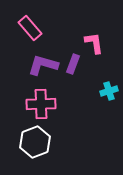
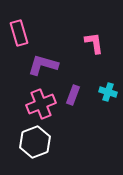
pink rectangle: moved 11 px left, 5 px down; rotated 25 degrees clockwise
purple rectangle: moved 31 px down
cyan cross: moved 1 px left, 1 px down; rotated 36 degrees clockwise
pink cross: rotated 20 degrees counterclockwise
